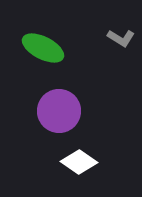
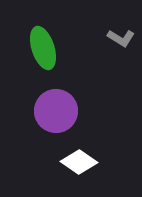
green ellipse: rotated 45 degrees clockwise
purple circle: moved 3 px left
